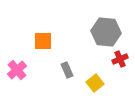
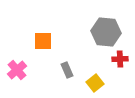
red cross: rotated 21 degrees clockwise
